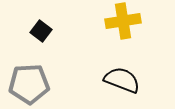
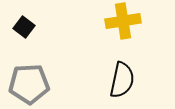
black square: moved 17 px left, 4 px up
black semicircle: rotated 81 degrees clockwise
